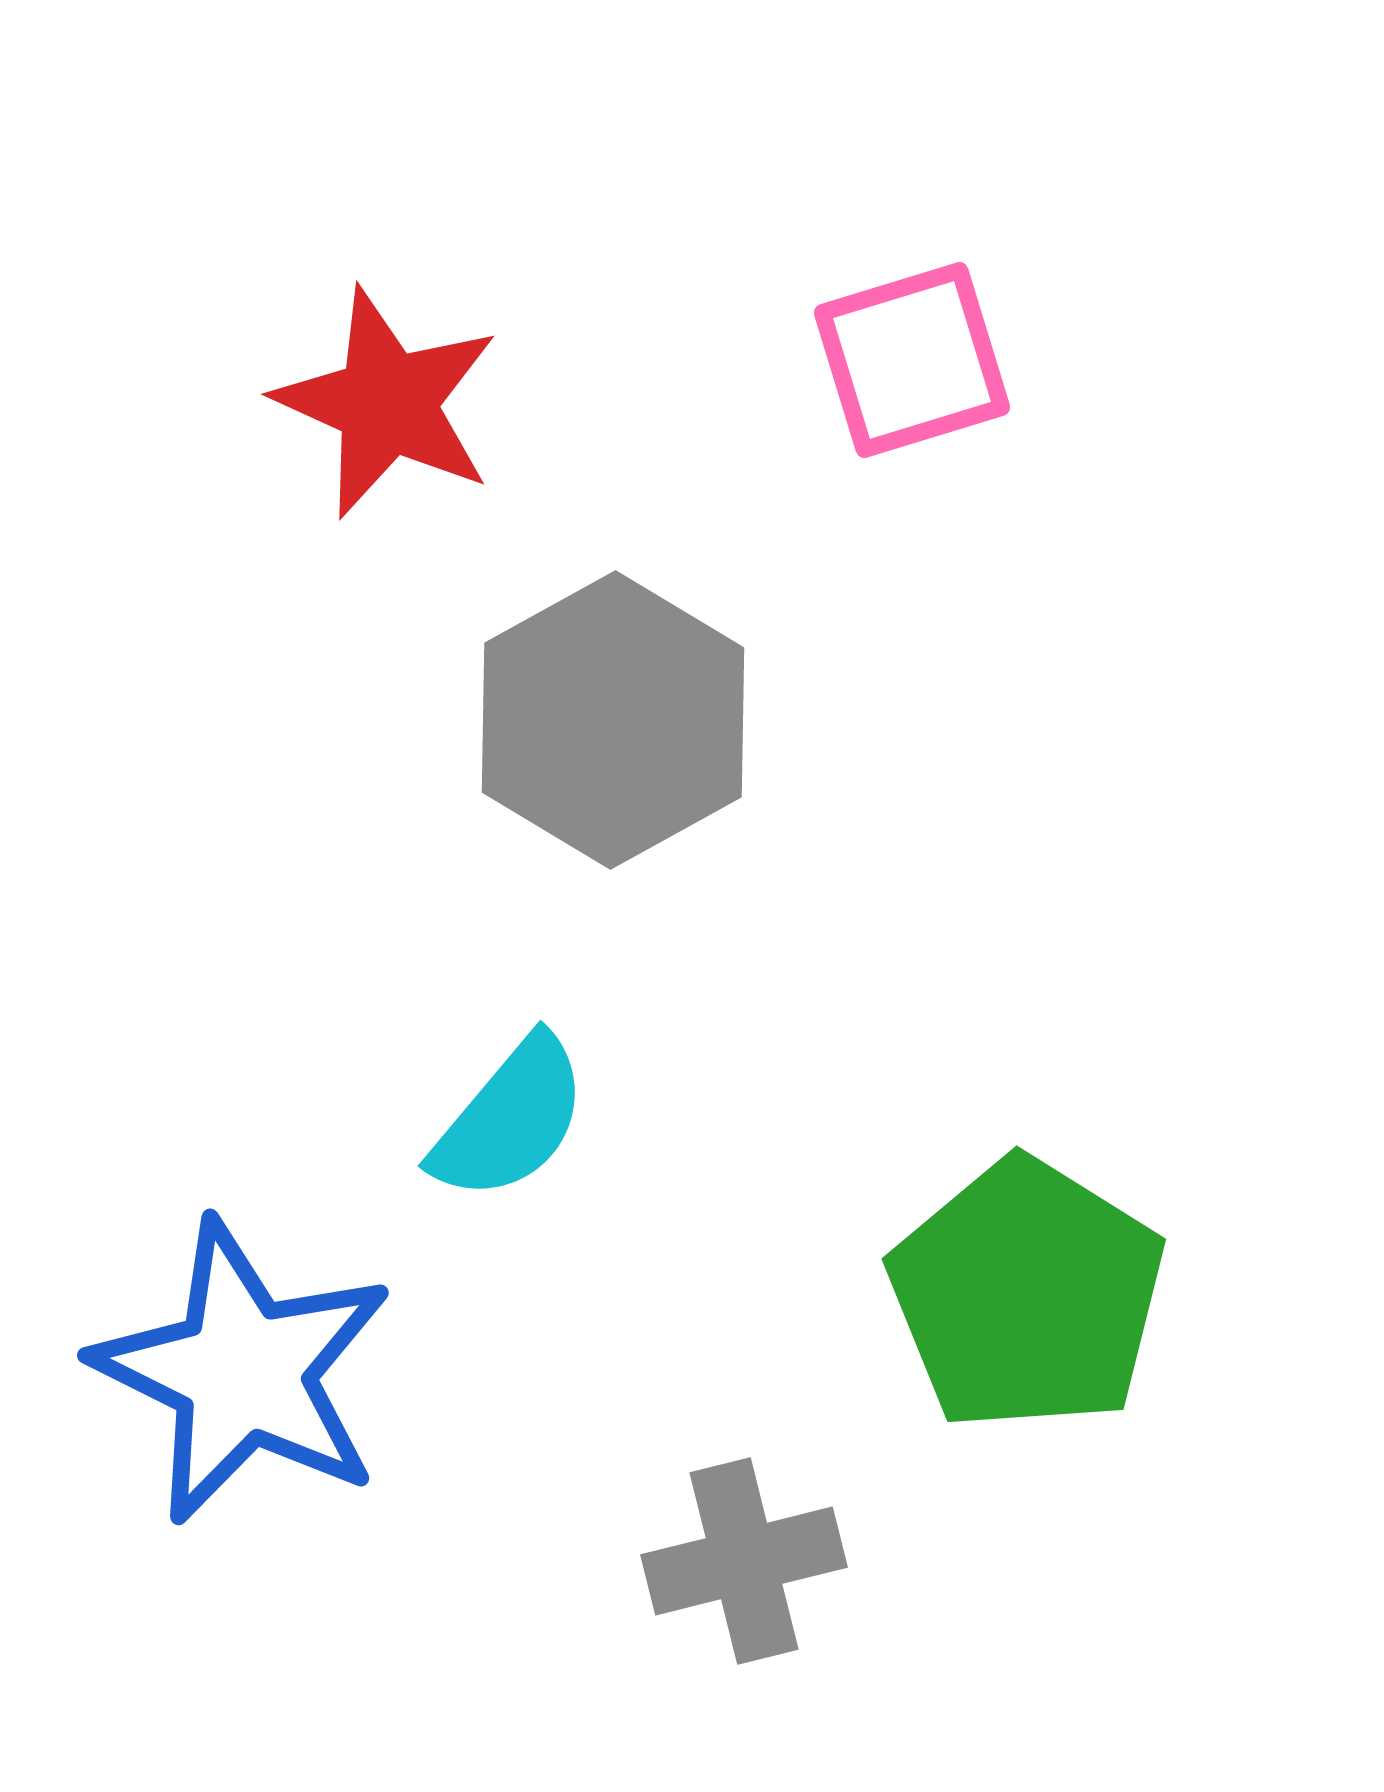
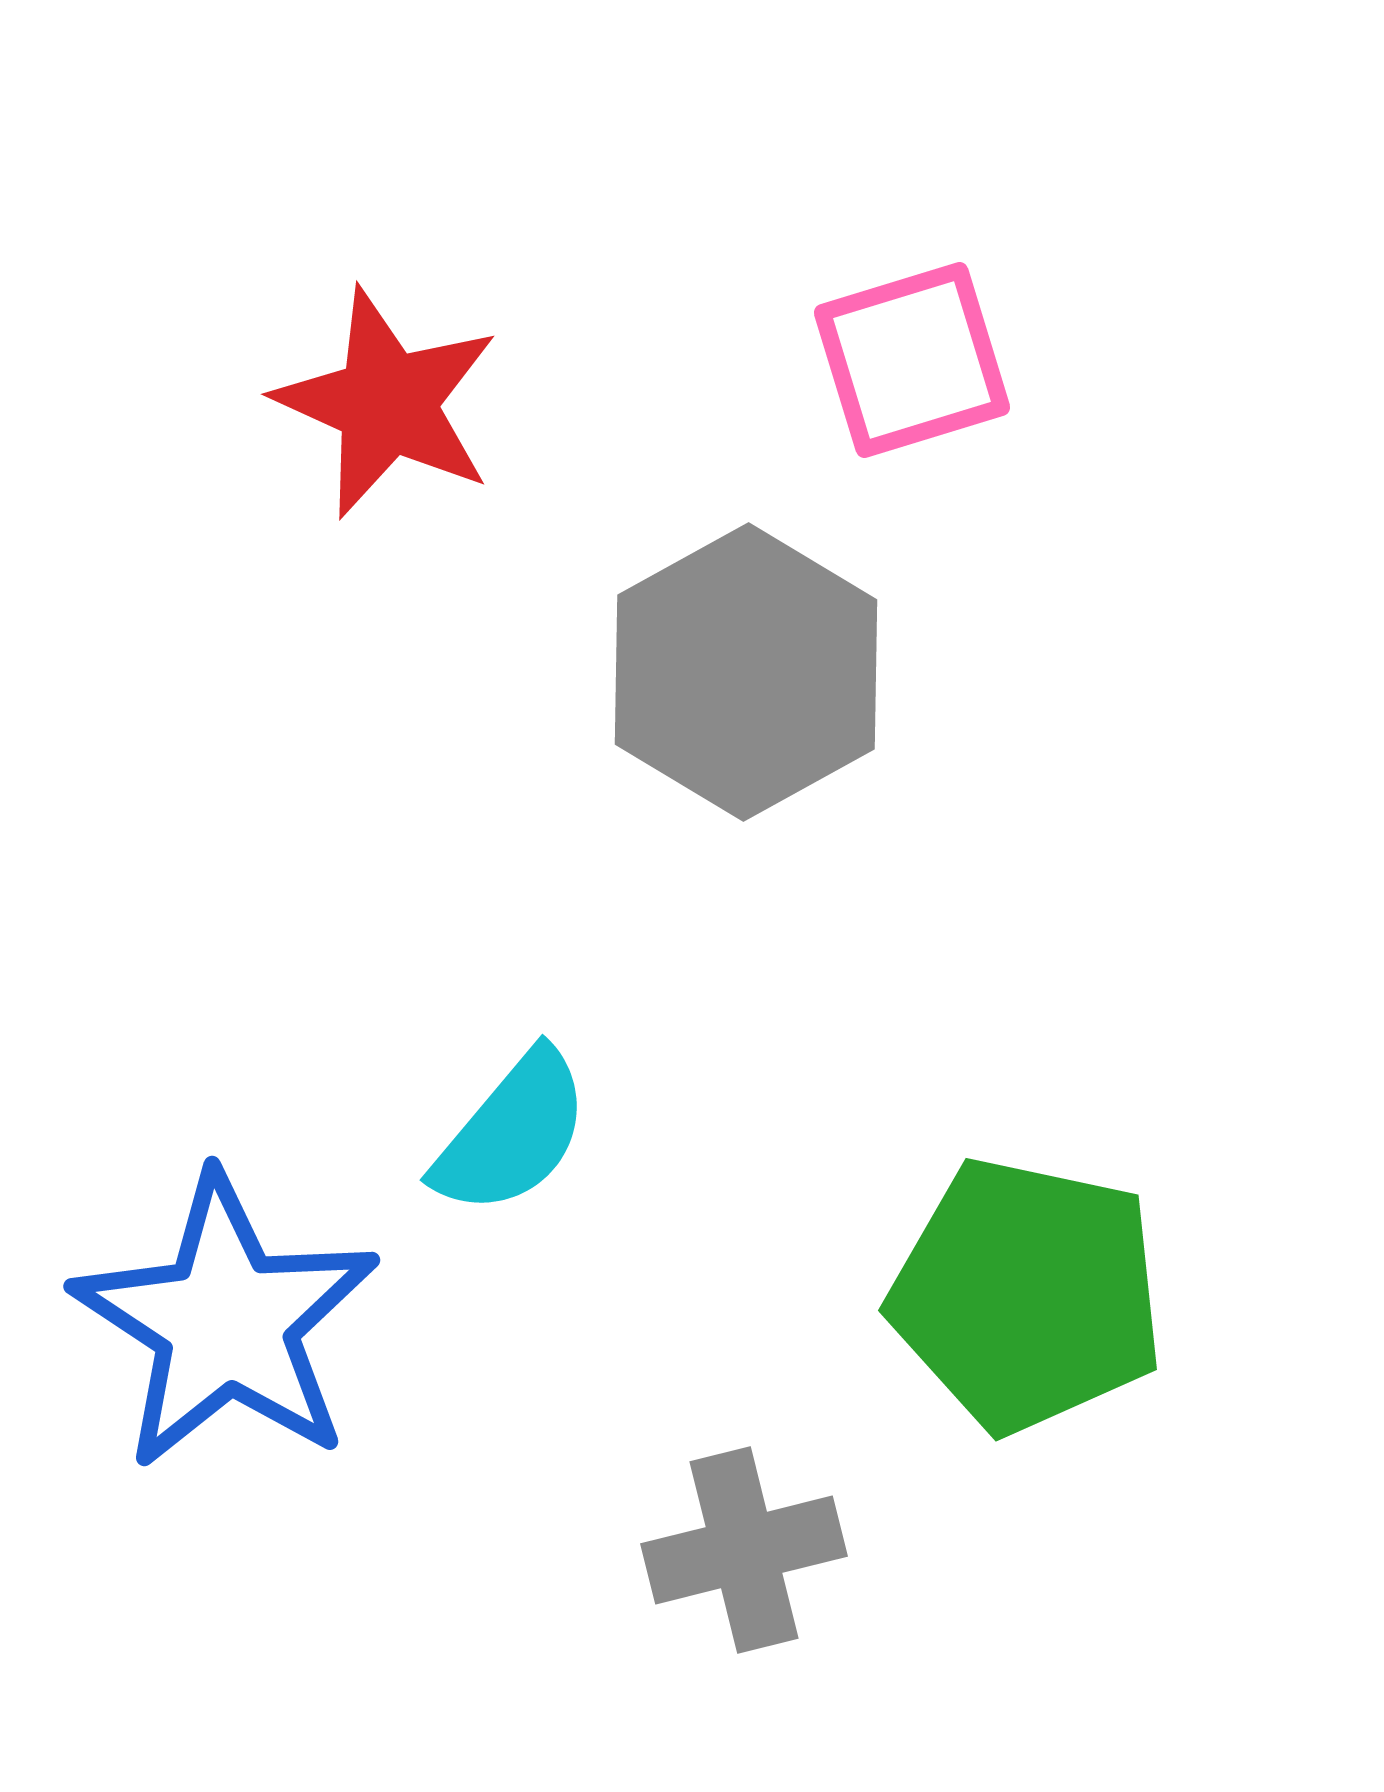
gray hexagon: moved 133 px right, 48 px up
cyan semicircle: moved 2 px right, 14 px down
green pentagon: rotated 20 degrees counterclockwise
blue star: moved 17 px left, 50 px up; rotated 7 degrees clockwise
gray cross: moved 11 px up
